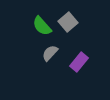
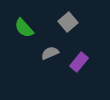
green semicircle: moved 18 px left, 2 px down
gray semicircle: rotated 24 degrees clockwise
